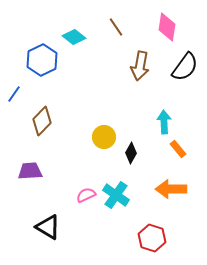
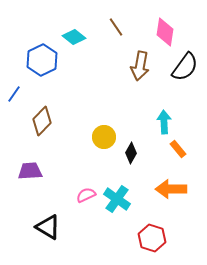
pink diamond: moved 2 px left, 5 px down
cyan cross: moved 1 px right, 4 px down
